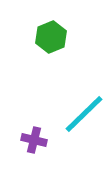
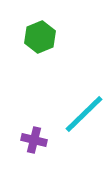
green hexagon: moved 11 px left
